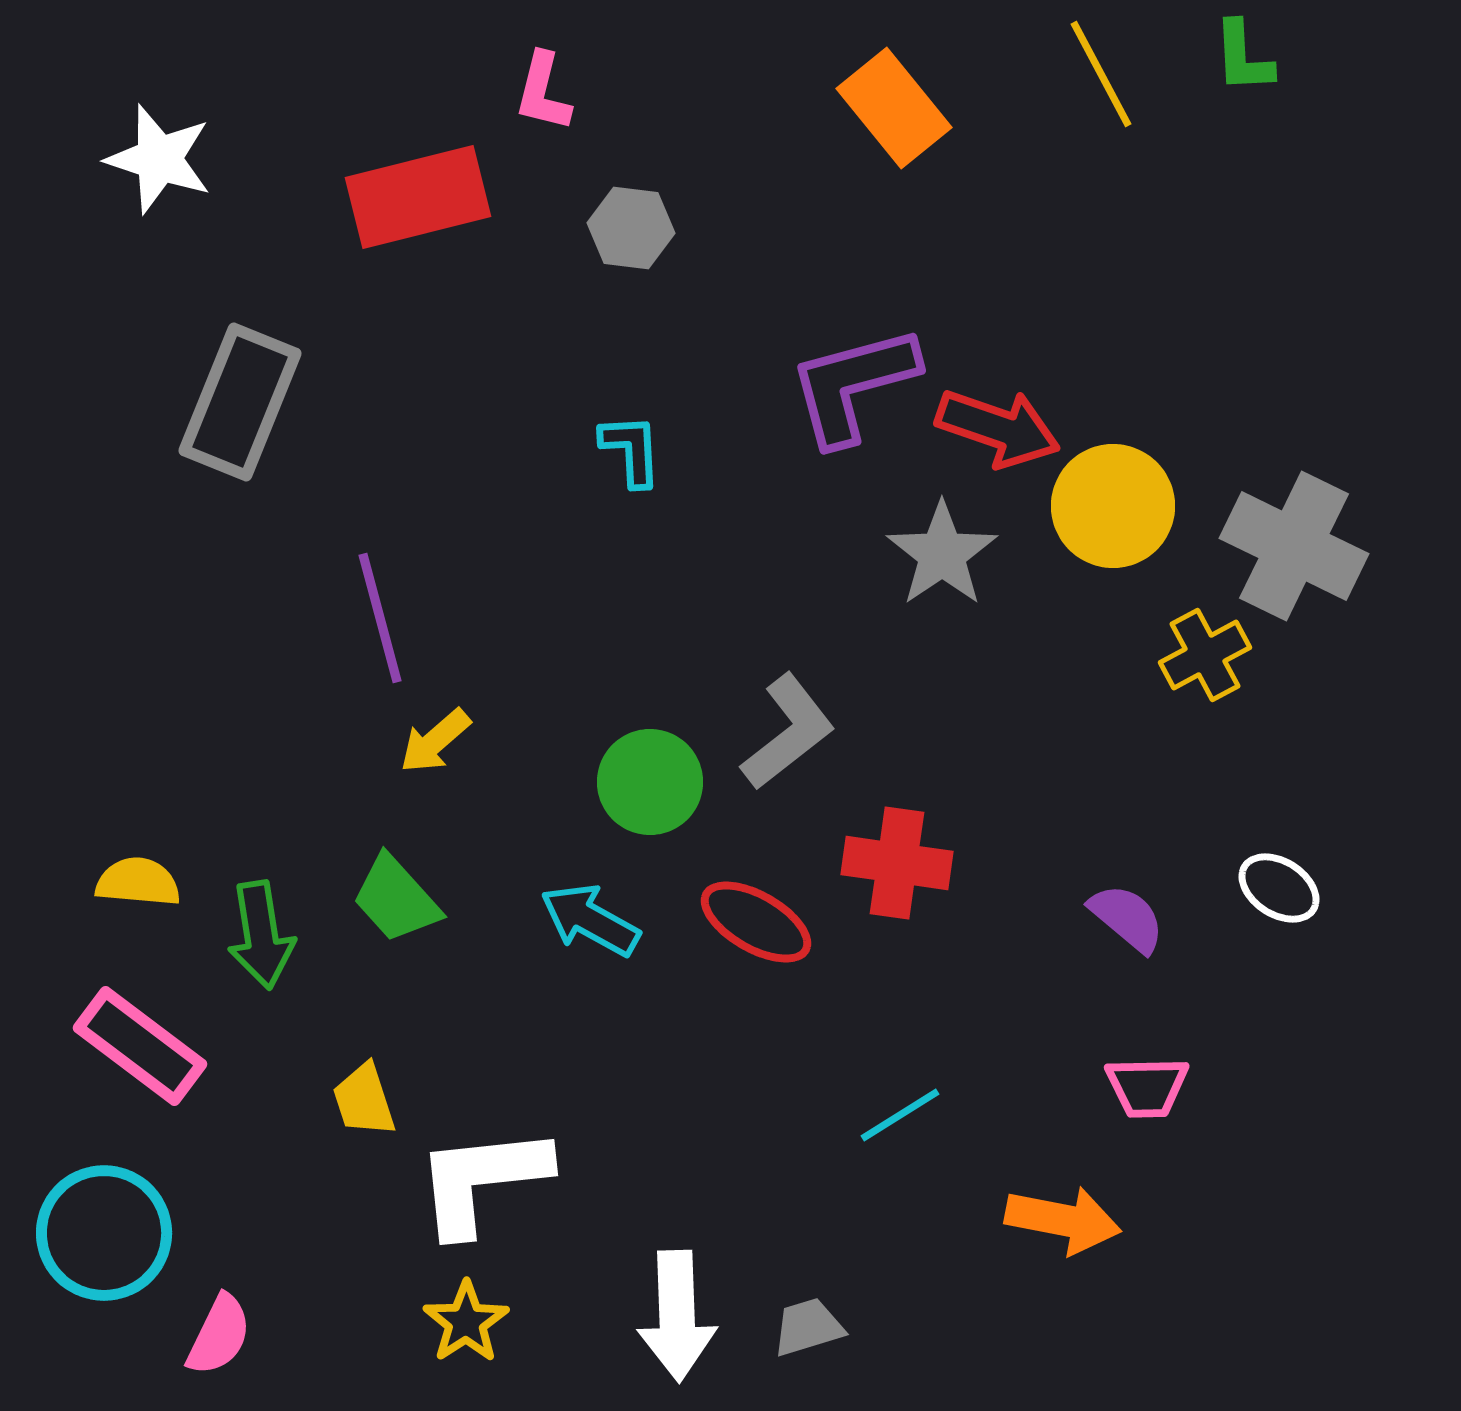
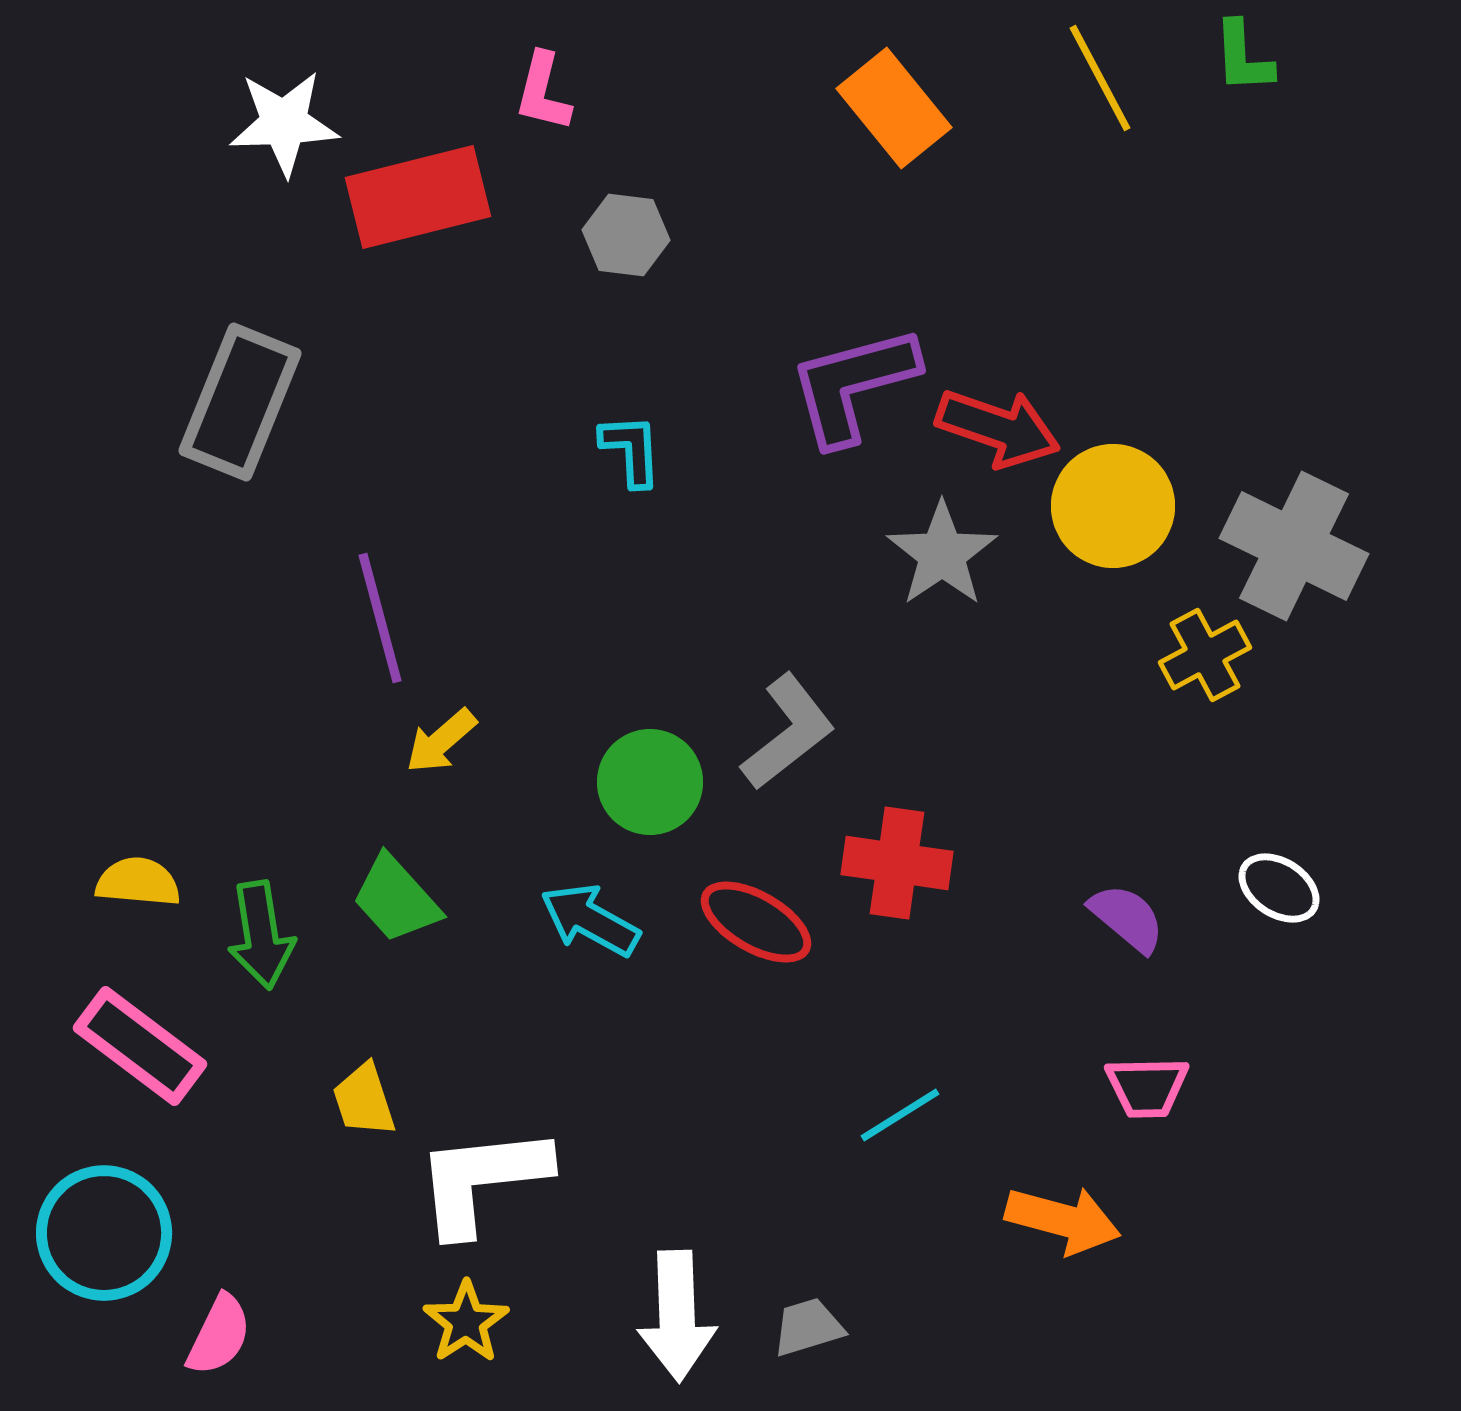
yellow line: moved 1 px left, 4 px down
white star: moved 125 px right, 36 px up; rotated 20 degrees counterclockwise
gray hexagon: moved 5 px left, 7 px down
yellow arrow: moved 6 px right
orange arrow: rotated 4 degrees clockwise
